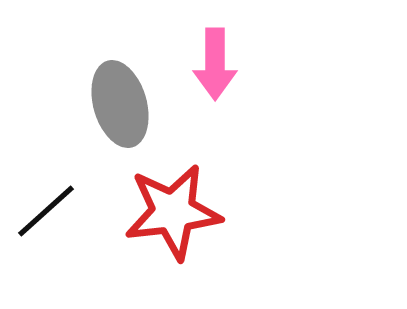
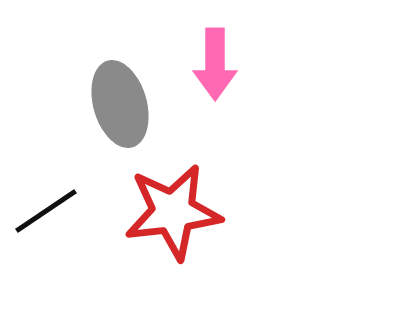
black line: rotated 8 degrees clockwise
